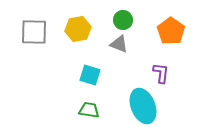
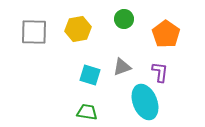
green circle: moved 1 px right, 1 px up
orange pentagon: moved 5 px left, 3 px down
gray triangle: moved 3 px right, 23 px down; rotated 42 degrees counterclockwise
purple L-shape: moved 1 px left, 1 px up
cyan ellipse: moved 2 px right, 4 px up
green trapezoid: moved 2 px left, 2 px down
